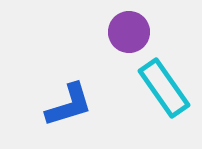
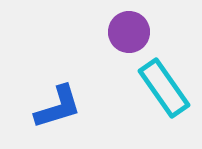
blue L-shape: moved 11 px left, 2 px down
